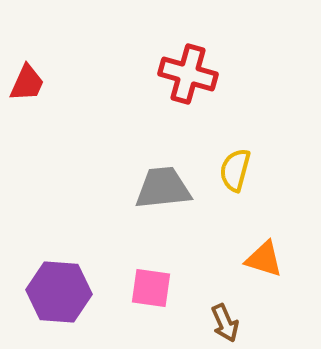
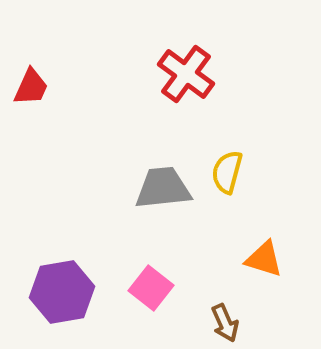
red cross: moved 2 px left; rotated 20 degrees clockwise
red trapezoid: moved 4 px right, 4 px down
yellow semicircle: moved 8 px left, 2 px down
pink square: rotated 30 degrees clockwise
purple hexagon: moved 3 px right; rotated 14 degrees counterclockwise
